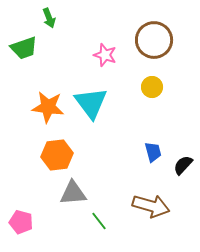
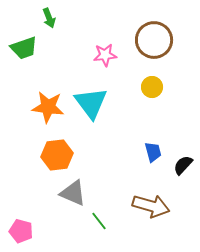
pink star: rotated 25 degrees counterclockwise
gray triangle: rotated 28 degrees clockwise
pink pentagon: moved 9 px down
